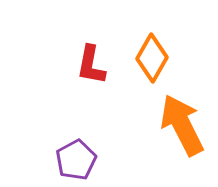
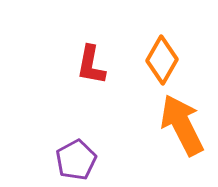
orange diamond: moved 10 px right, 2 px down
